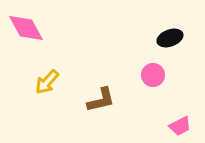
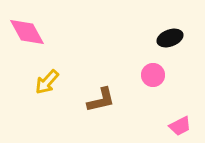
pink diamond: moved 1 px right, 4 px down
